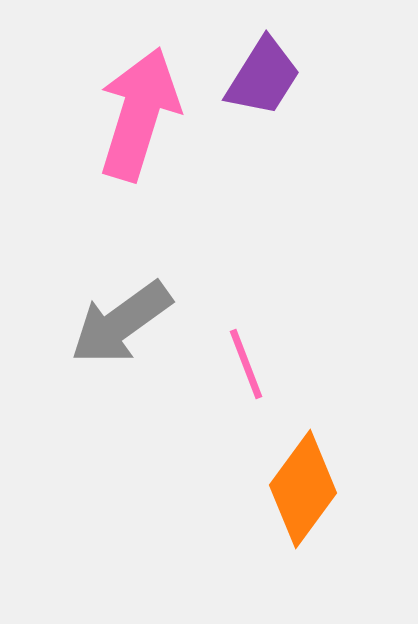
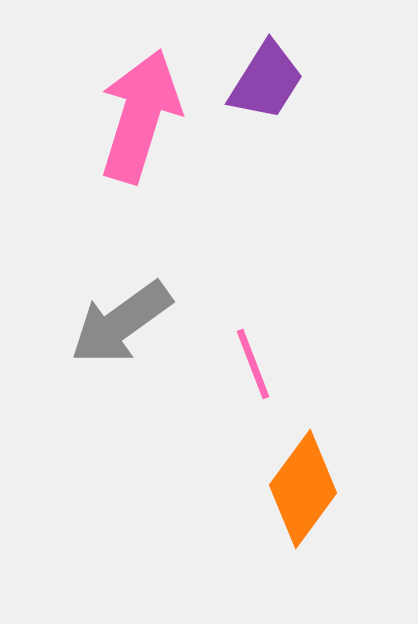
purple trapezoid: moved 3 px right, 4 px down
pink arrow: moved 1 px right, 2 px down
pink line: moved 7 px right
